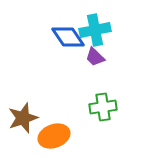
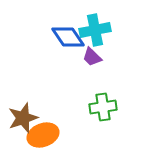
purple trapezoid: moved 3 px left
orange ellipse: moved 11 px left, 1 px up
